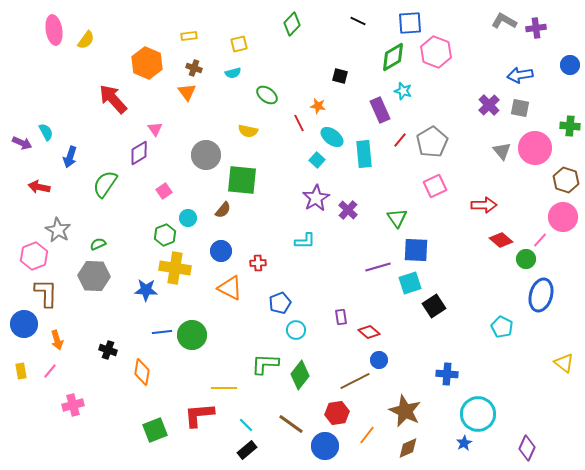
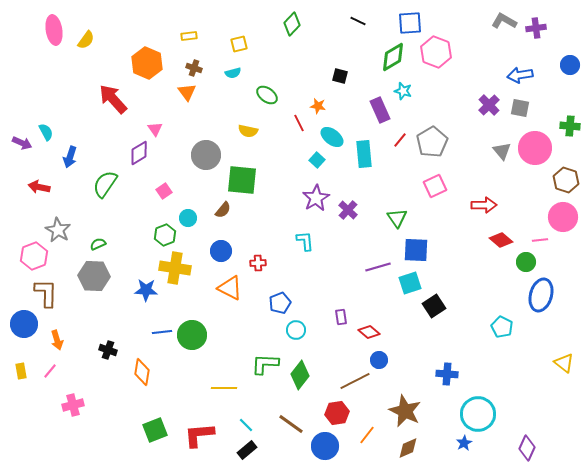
pink line at (540, 240): rotated 42 degrees clockwise
cyan L-shape at (305, 241): rotated 95 degrees counterclockwise
green circle at (526, 259): moved 3 px down
red L-shape at (199, 415): moved 20 px down
